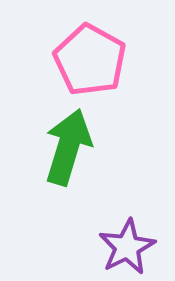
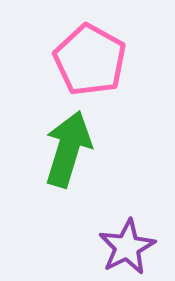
green arrow: moved 2 px down
